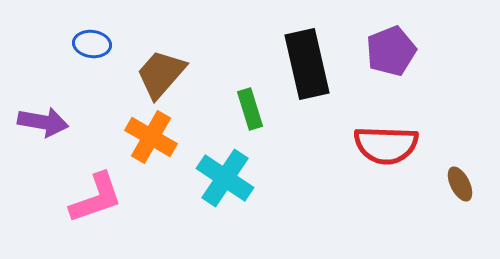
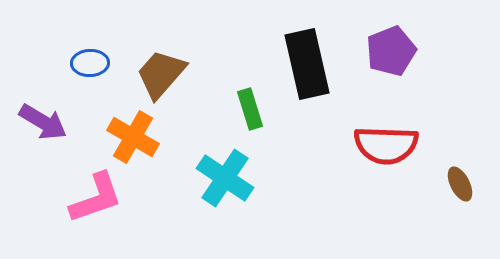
blue ellipse: moved 2 px left, 19 px down; rotated 9 degrees counterclockwise
purple arrow: rotated 21 degrees clockwise
orange cross: moved 18 px left
